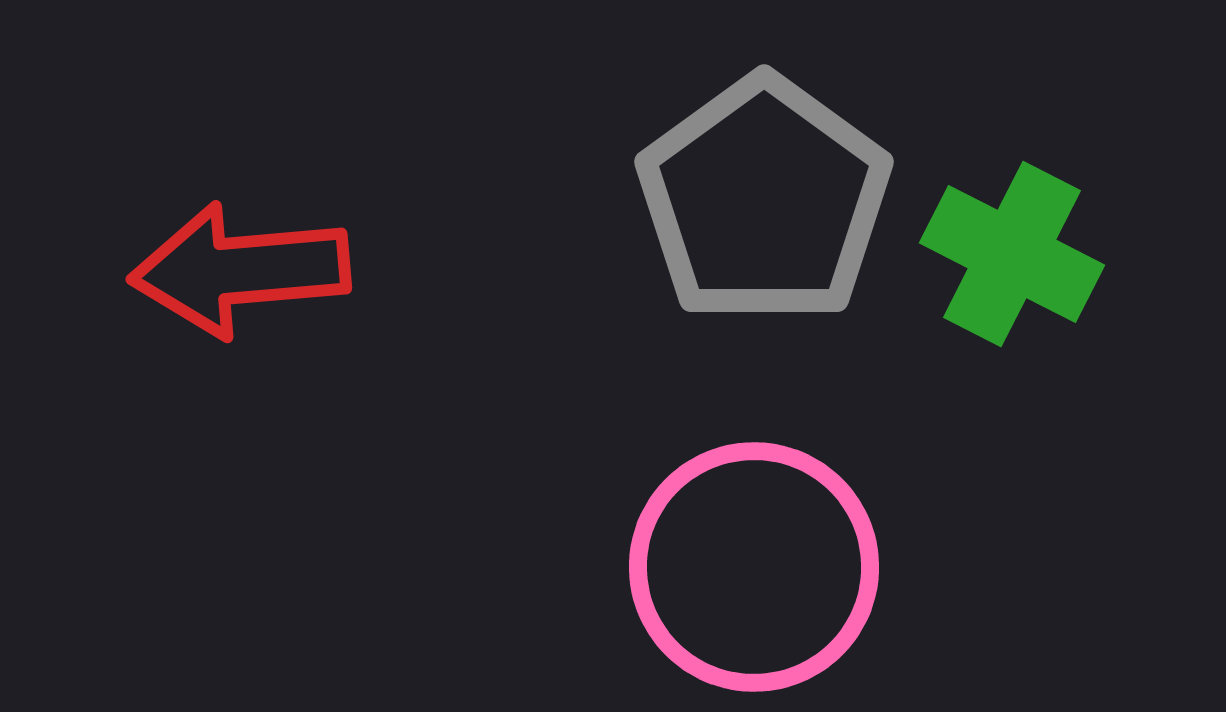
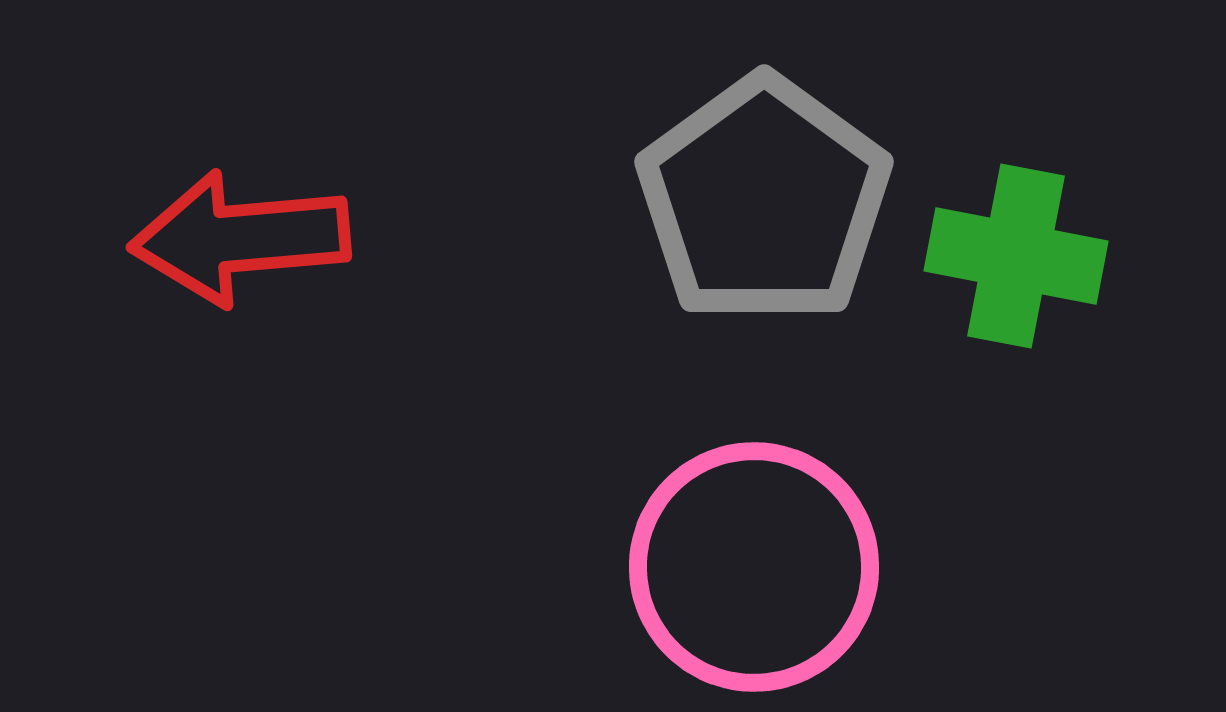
green cross: moved 4 px right, 2 px down; rotated 16 degrees counterclockwise
red arrow: moved 32 px up
